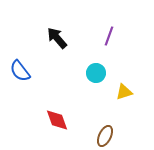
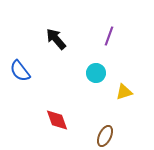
black arrow: moved 1 px left, 1 px down
